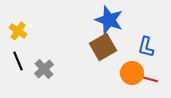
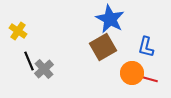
blue star: moved 1 px right, 1 px up; rotated 8 degrees clockwise
black line: moved 11 px right
